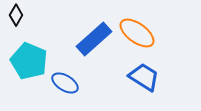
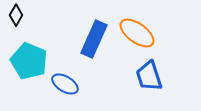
blue rectangle: rotated 24 degrees counterclockwise
blue trapezoid: moved 5 px right, 1 px up; rotated 140 degrees counterclockwise
blue ellipse: moved 1 px down
